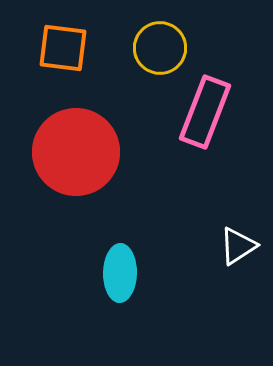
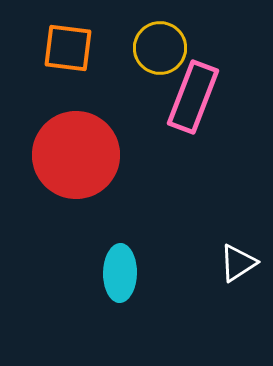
orange square: moved 5 px right
pink rectangle: moved 12 px left, 15 px up
red circle: moved 3 px down
white triangle: moved 17 px down
